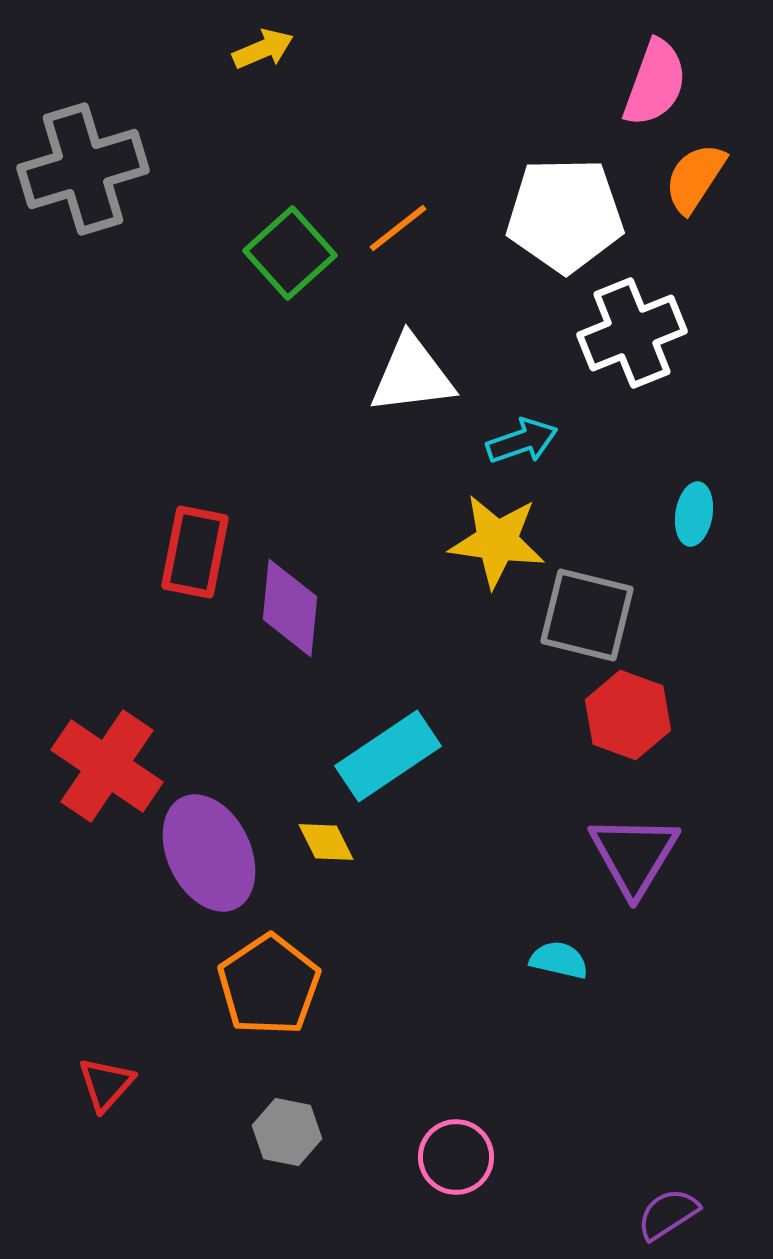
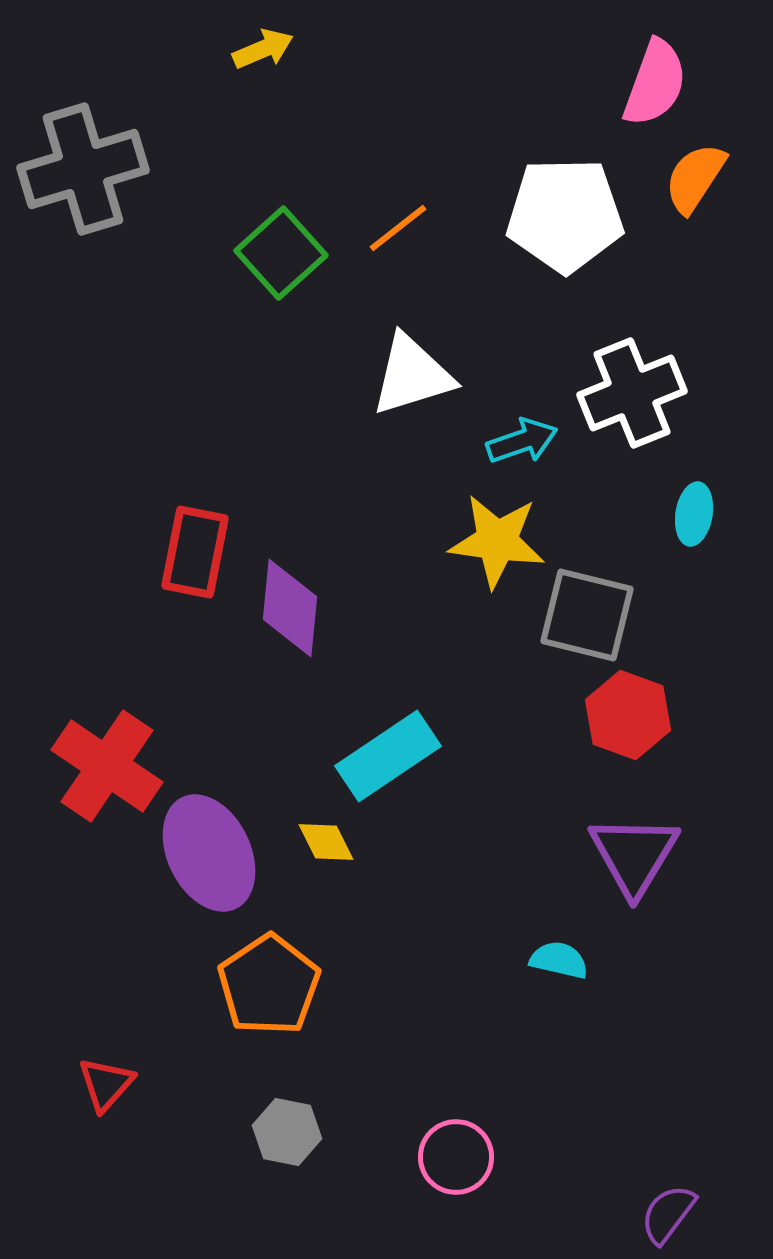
green square: moved 9 px left
white cross: moved 60 px down
white triangle: rotated 10 degrees counterclockwise
purple semicircle: rotated 20 degrees counterclockwise
